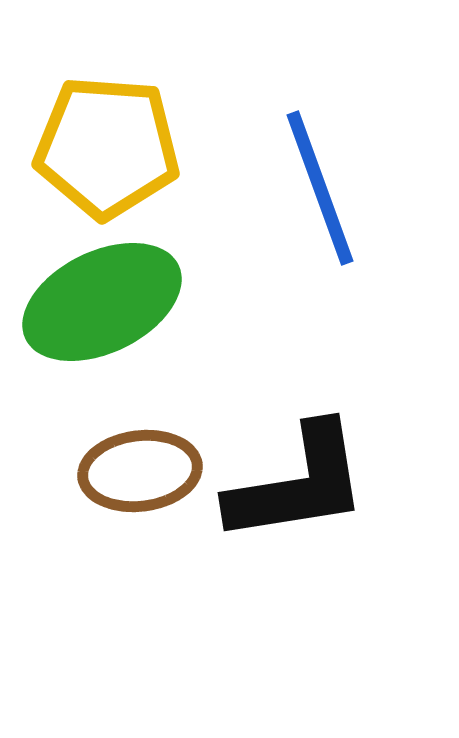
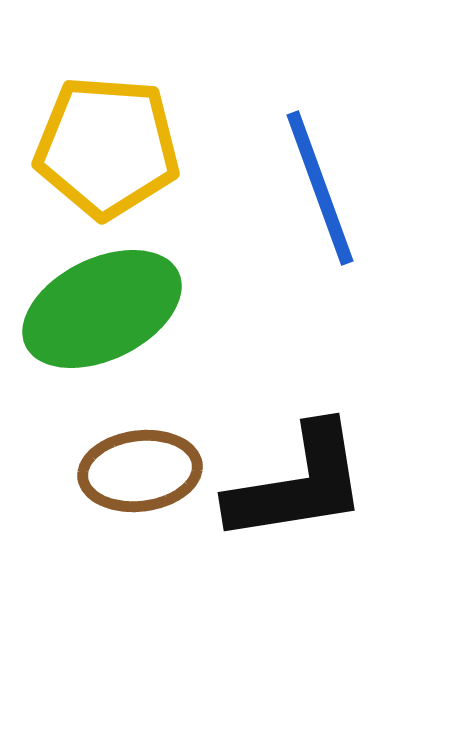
green ellipse: moved 7 px down
